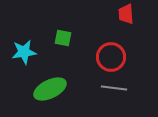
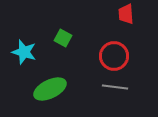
green square: rotated 18 degrees clockwise
cyan star: rotated 25 degrees clockwise
red circle: moved 3 px right, 1 px up
gray line: moved 1 px right, 1 px up
